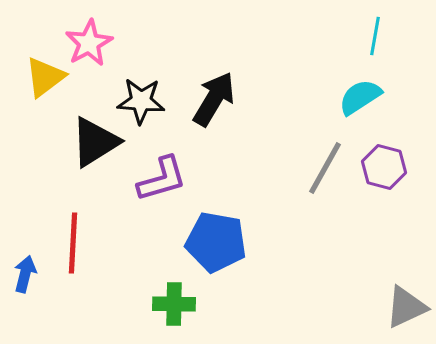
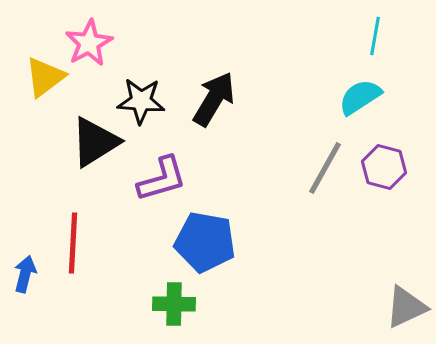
blue pentagon: moved 11 px left
